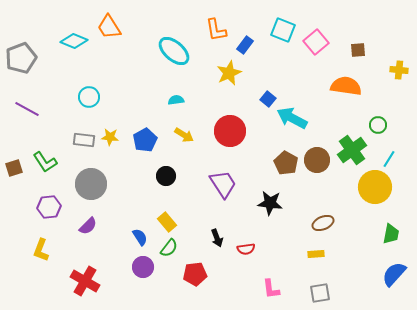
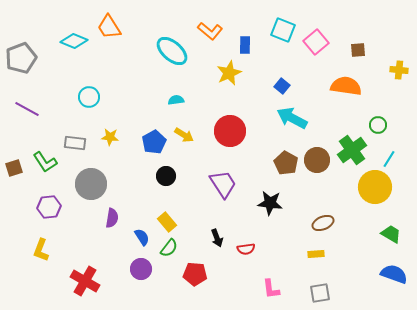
orange L-shape at (216, 30): moved 6 px left, 1 px down; rotated 40 degrees counterclockwise
blue rectangle at (245, 45): rotated 36 degrees counterclockwise
cyan ellipse at (174, 51): moved 2 px left
blue square at (268, 99): moved 14 px right, 13 px up
gray rectangle at (84, 140): moved 9 px left, 3 px down
blue pentagon at (145, 140): moved 9 px right, 2 px down
purple semicircle at (88, 226): moved 24 px right, 8 px up; rotated 36 degrees counterclockwise
green trapezoid at (391, 234): rotated 70 degrees counterclockwise
blue semicircle at (140, 237): moved 2 px right
purple circle at (143, 267): moved 2 px left, 2 px down
red pentagon at (195, 274): rotated 10 degrees clockwise
blue semicircle at (394, 274): rotated 68 degrees clockwise
